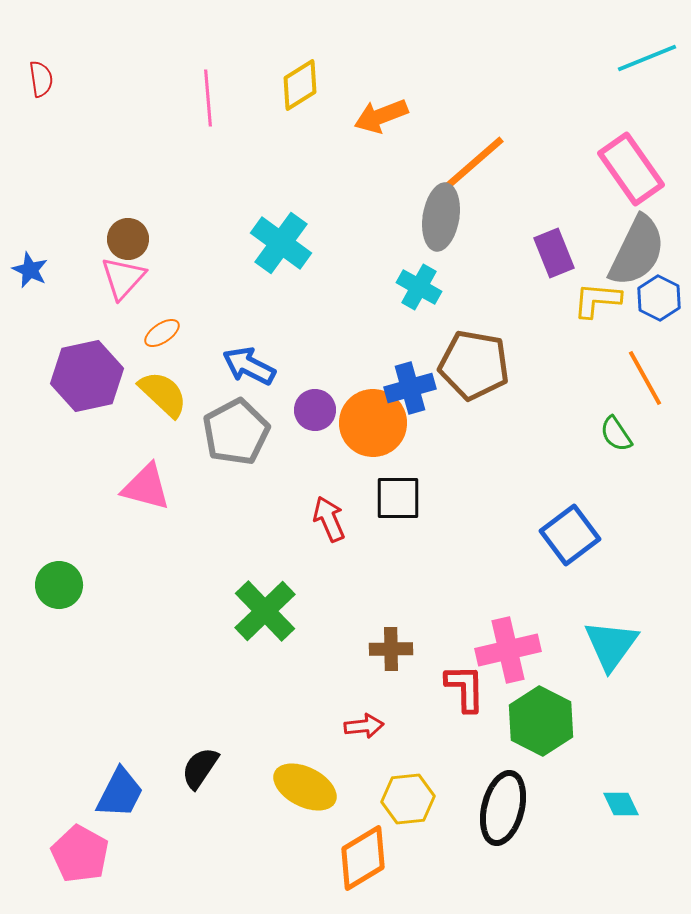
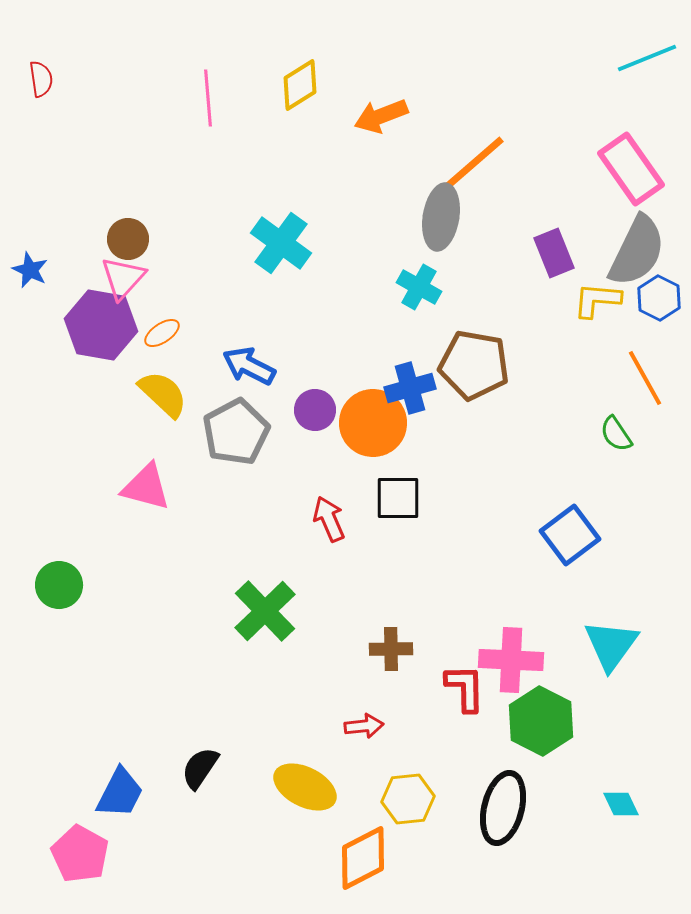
purple hexagon at (87, 376): moved 14 px right, 51 px up; rotated 22 degrees clockwise
pink cross at (508, 650): moved 3 px right, 10 px down; rotated 16 degrees clockwise
orange diamond at (363, 858): rotated 4 degrees clockwise
